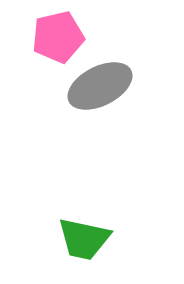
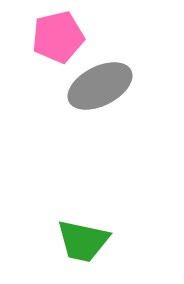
green trapezoid: moved 1 px left, 2 px down
